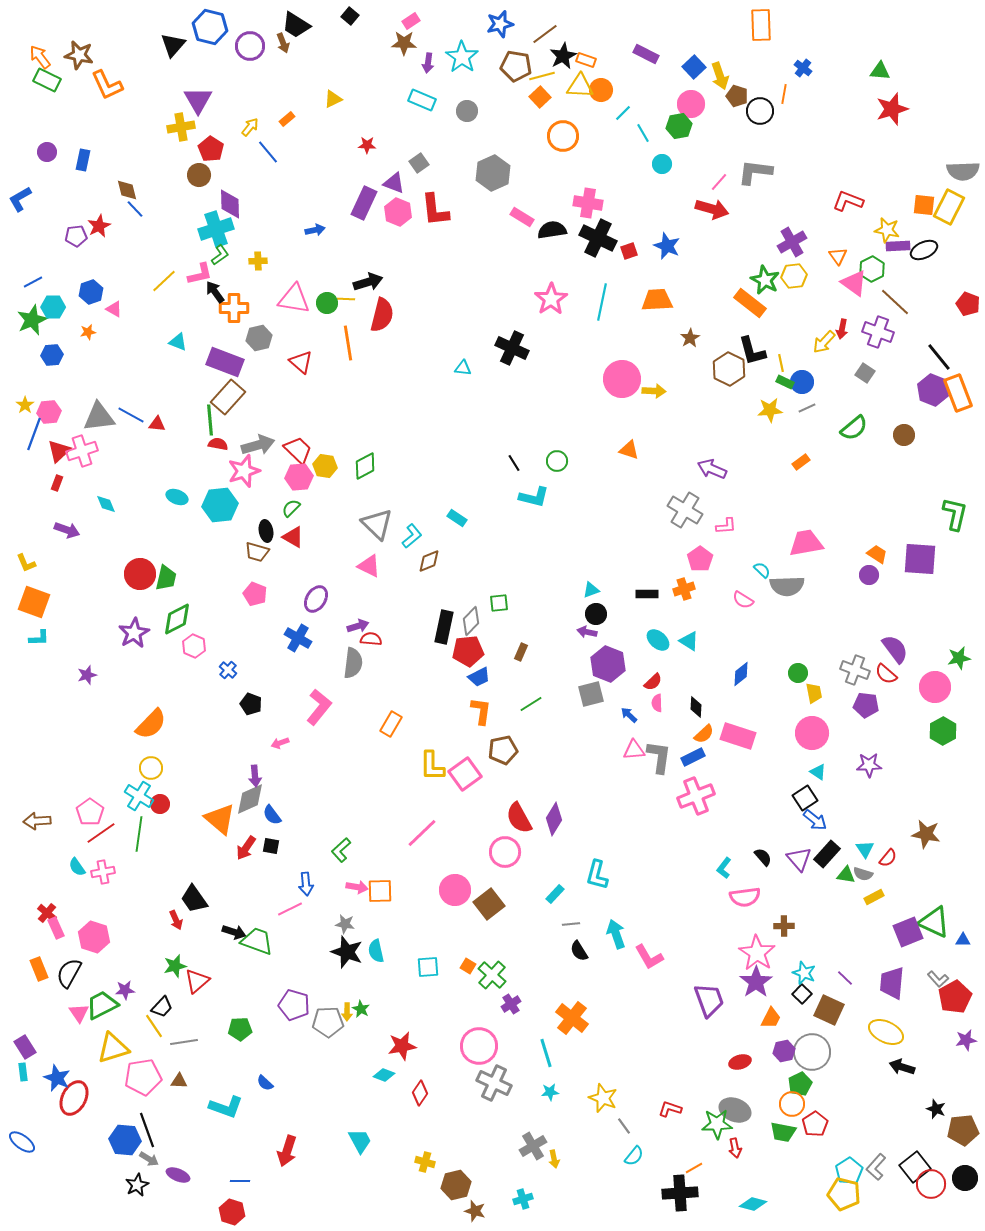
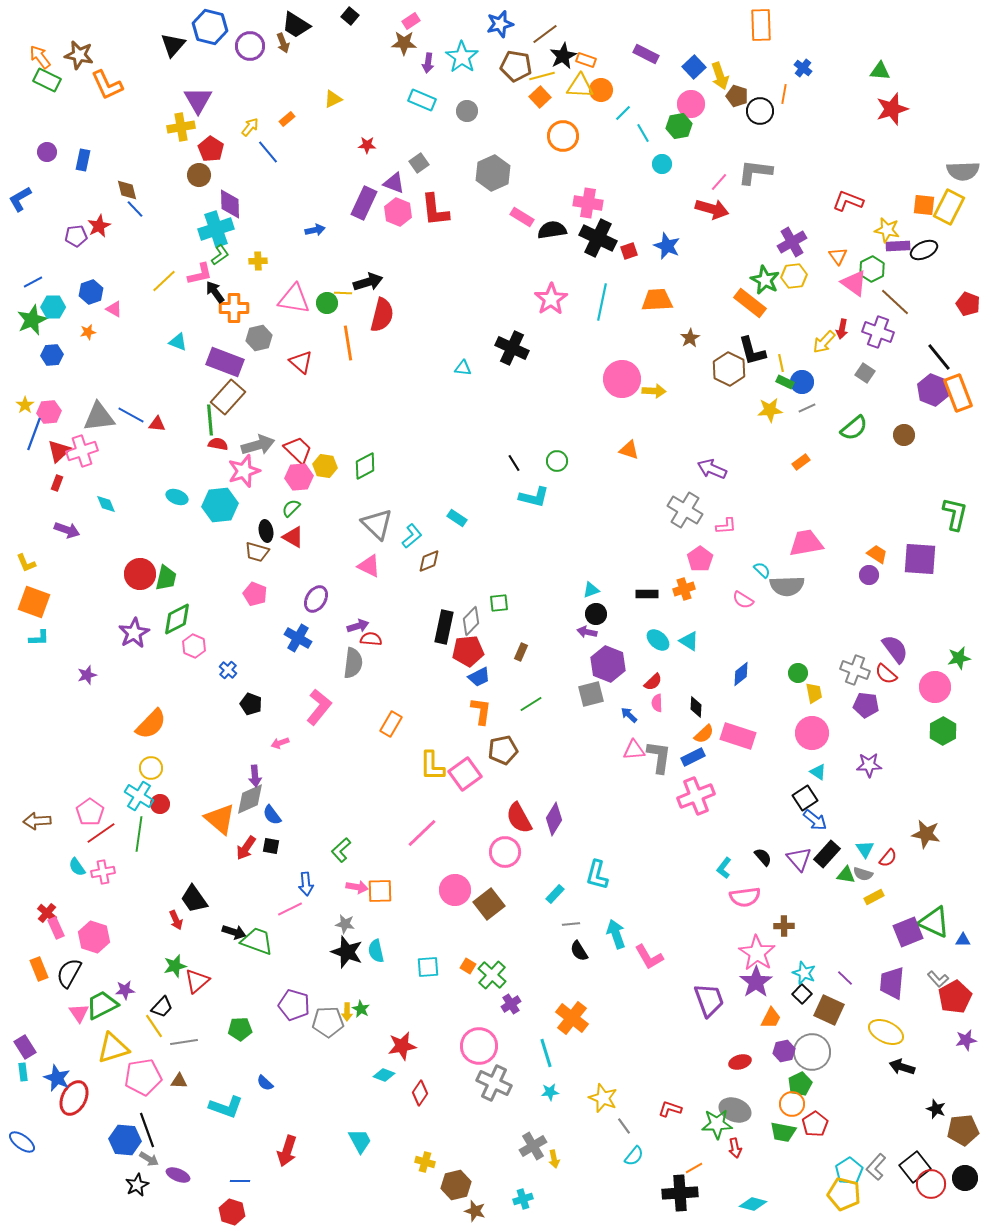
yellow line at (346, 299): moved 3 px left, 6 px up
